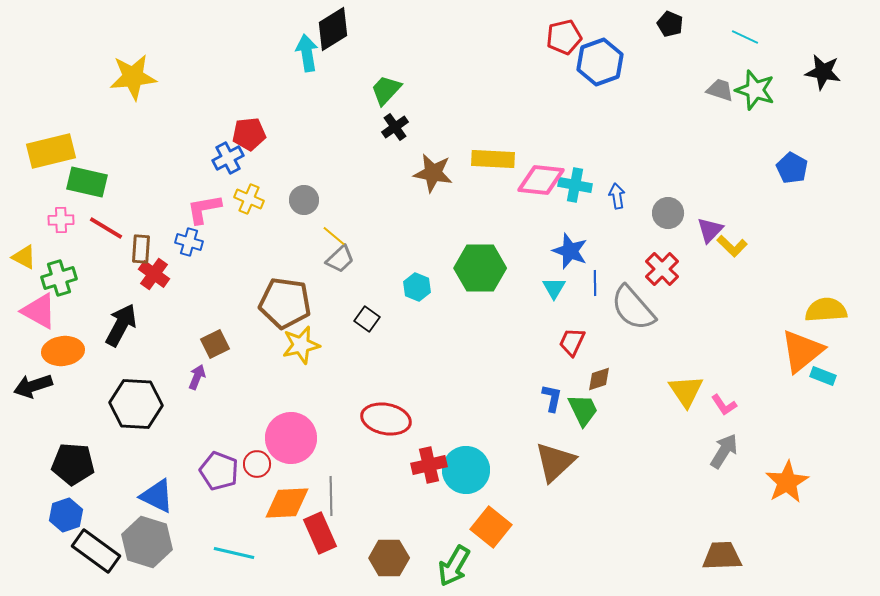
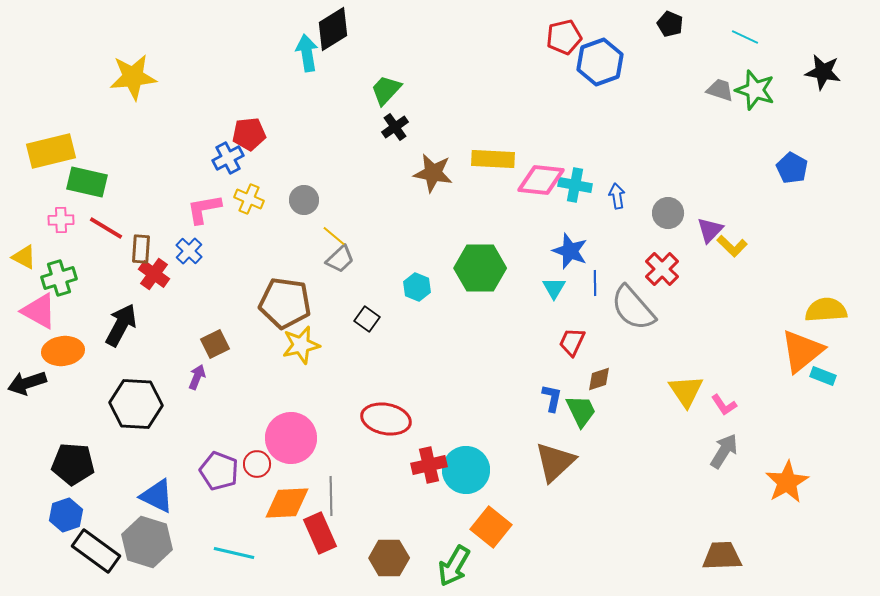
blue cross at (189, 242): moved 9 px down; rotated 28 degrees clockwise
black arrow at (33, 386): moved 6 px left, 3 px up
green trapezoid at (583, 410): moved 2 px left, 1 px down
